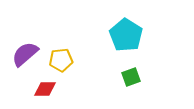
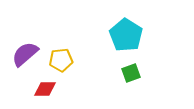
green square: moved 4 px up
